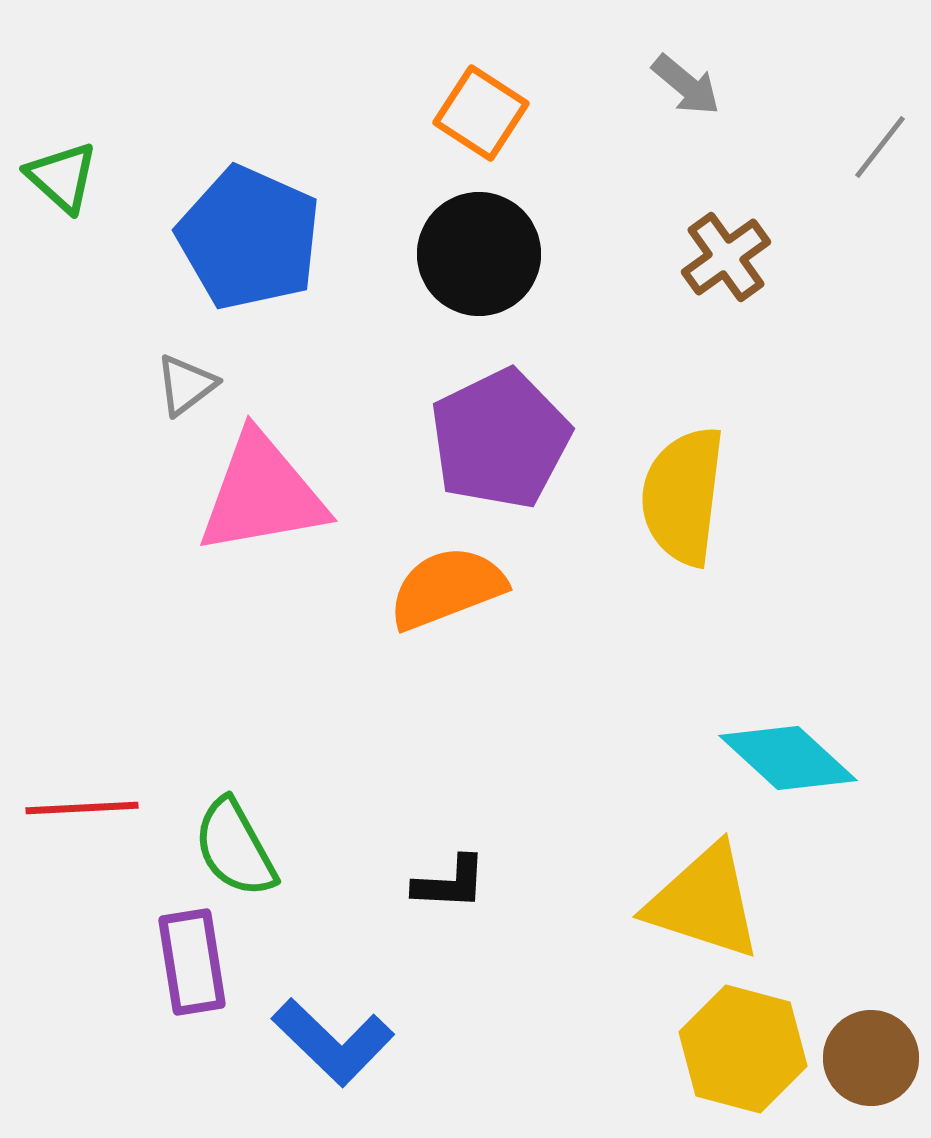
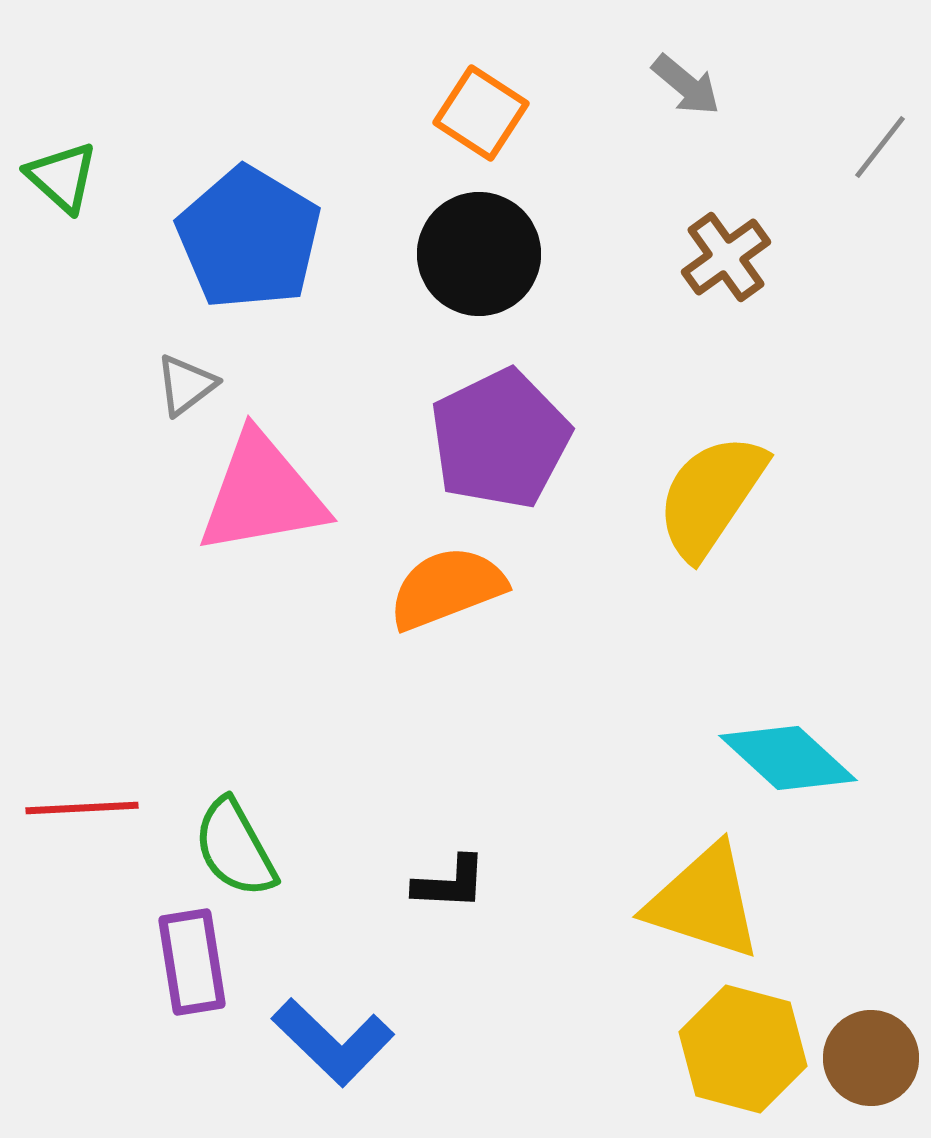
blue pentagon: rotated 7 degrees clockwise
yellow semicircle: moved 28 px right; rotated 27 degrees clockwise
